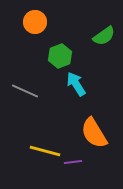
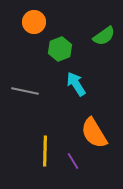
orange circle: moved 1 px left
green hexagon: moved 7 px up
gray line: rotated 12 degrees counterclockwise
yellow line: rotated 76 degrees clockwise
purple line: moved 1 px up; rotated 66 degrees clockwise
